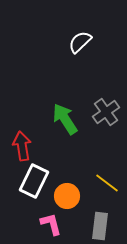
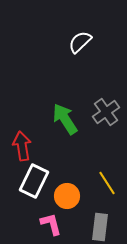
yellow line: rotated 20 degrees clockwise
gray rectangle: moved 1 px down
